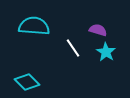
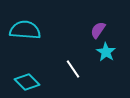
cyan semicircle: moved 9 px left, 4 px down
purple semicircle: rotated 72 degrees counterclockwise
white line: moved 21 px down
